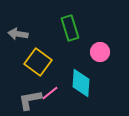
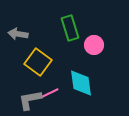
pink circle: moved 6 px left, 7 px up
cyan diamond: rotated 12 degrees counterclockwise
pink line: rotated 12 degrees clockwise
